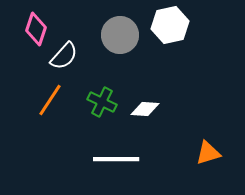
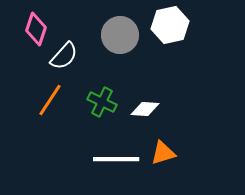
orange triangle: moved 45 px left
